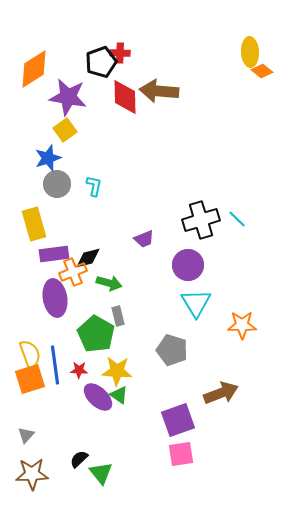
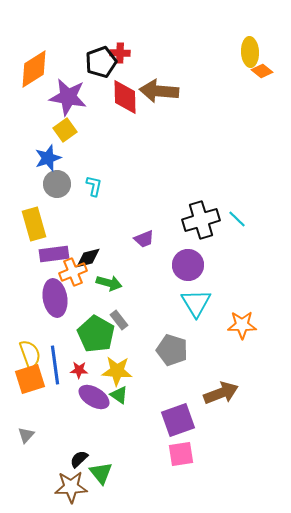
gray rectangle at (118, 316): moved 1 px right, 4 px down; rotated 24 degrees counterclockwise
purple ellipse at (98, 397): moved 4 px left; rotated 12 degrees counterclockwise
brown star at (32, 474): moved 39 px right, 13 px down
